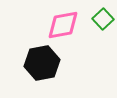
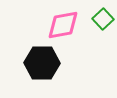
black hexagon: rotated 12 degrees clockwise
